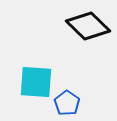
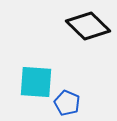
blue pentagon: rotated 10 degrees counterclockwise
